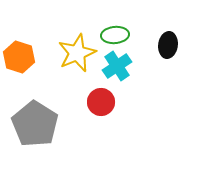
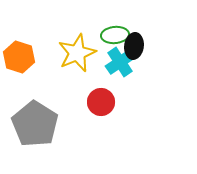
black ellipse: moved 34 px left, 1 px down
cyan cross: moved 3 px right, 4 px up
